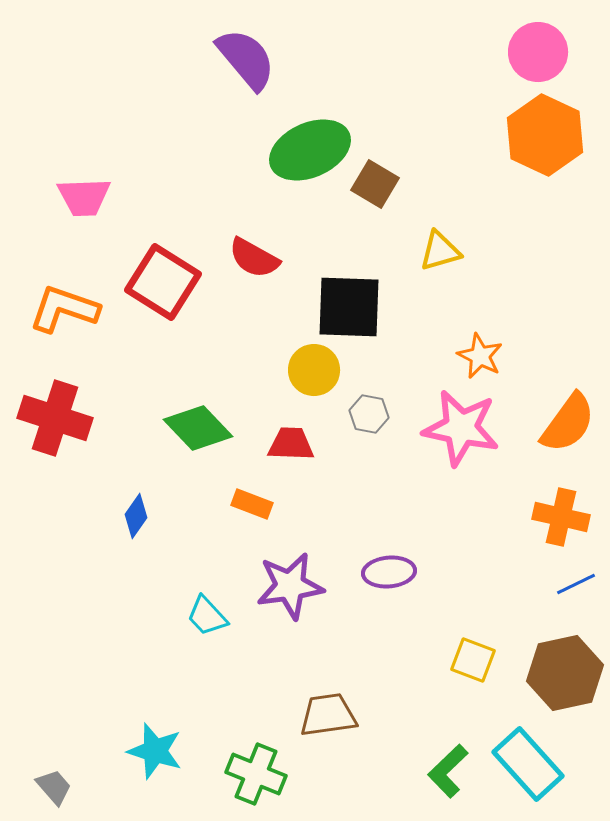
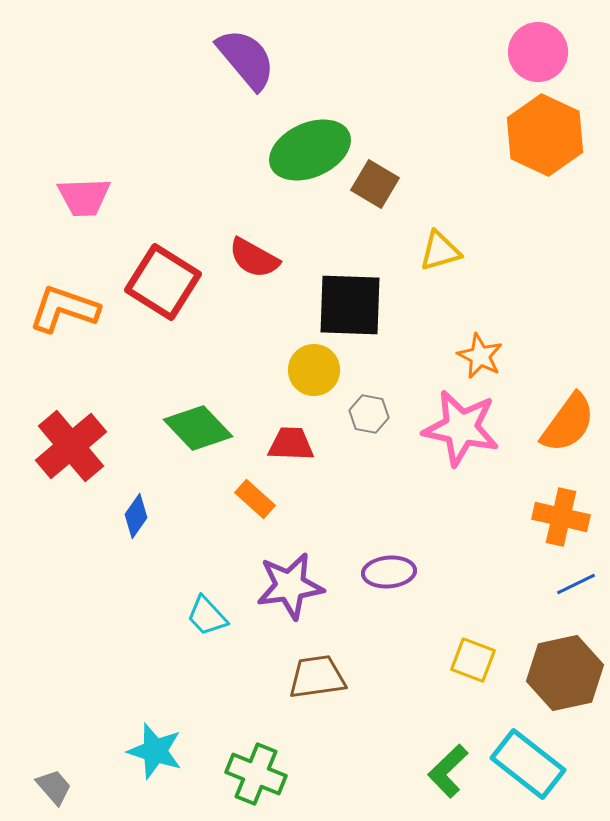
black square: moved 1 px right, 2 px up
red cross: moved 16 px right, 28 px down; rotated 32 degrees clockwise
orange rectangle: moved 3 px right, 5 px up; rotated 21 degrees clockwise
brown trapezoid: moved 11 px left, 38 px up
cyan rectangle: rotated 10 degrees counterclockwise
